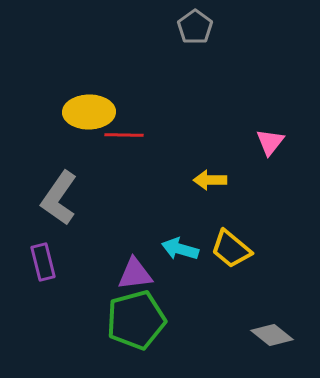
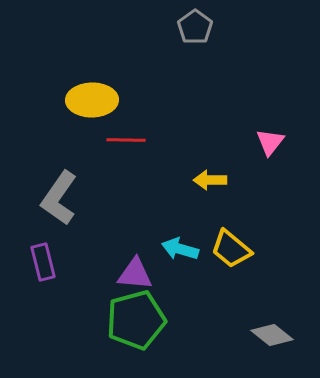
yellow ellipse: moved 3 px right, 12 px up
red line: moved 2 px right, 5 px down
purple triangle: rotated 12 degrees clockwise
